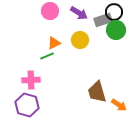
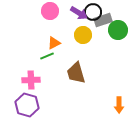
black circle: moved 21 px left
green circle: moved 2 px right
yellow circle: moved 3 px right, 5 px up
brown trapezoid: moved 21 px left, 19 px up
orange arrow: rotated 56 degrees clockwise
